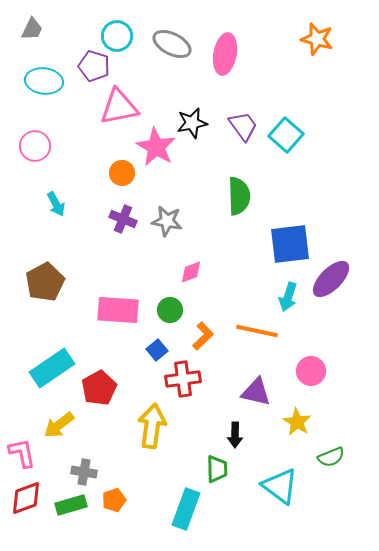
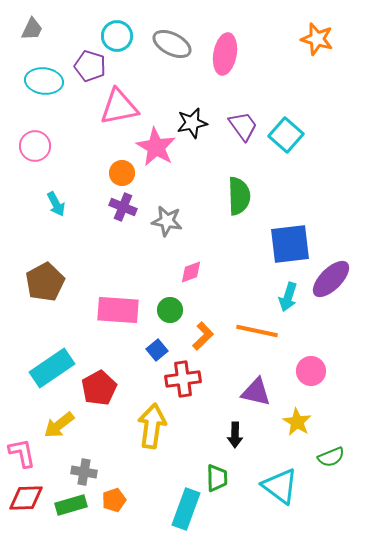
purple pentagon at (94, 66): moved 4 px left
purple cross at (123, 219): moved 12 px up
green trapezoid at (217, 469): moved 9 px down
red diamond at (26, 498): rotated 18 degrees clockwise
